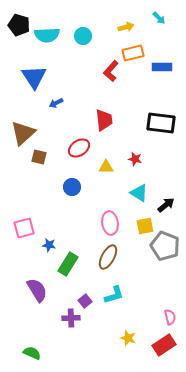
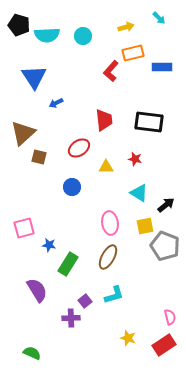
black rectangle: moved 12 px left, 1 px up
